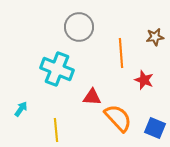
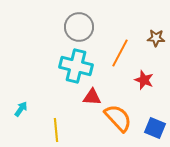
brown star: moved 1 px right, 1 px down; rotated 12 degrees clockwise
orange line: moved 1 px left; rotated 32 degrees clockwise
cyan cross: moved 19 px right, 3 px up; rotated 8 degrees counterclockwise
